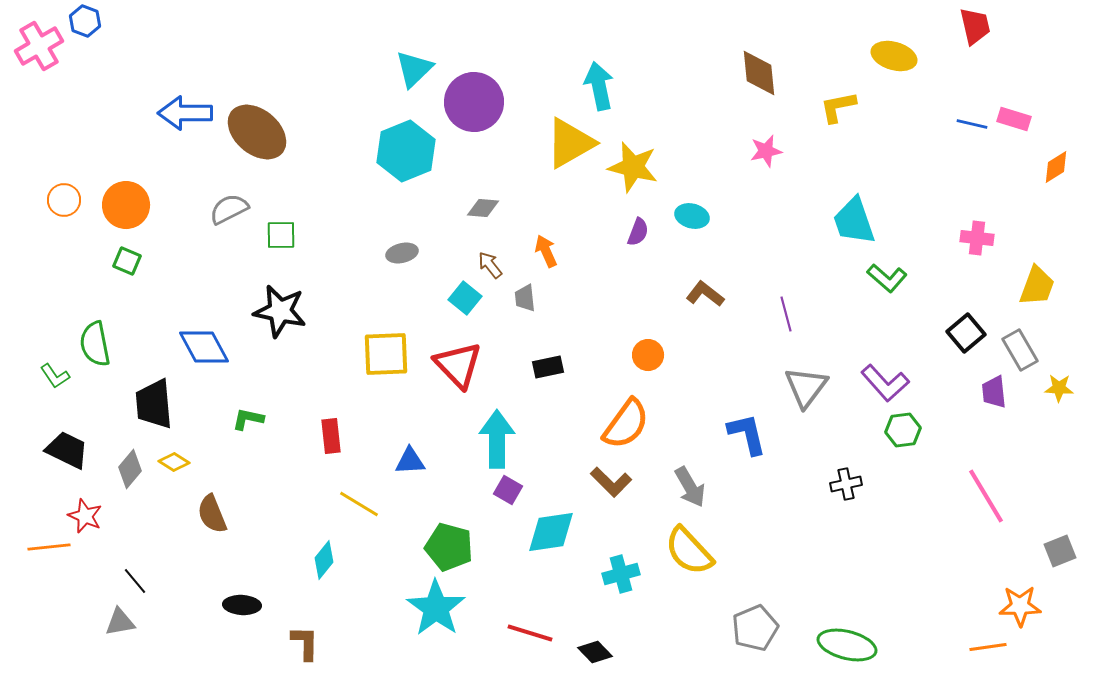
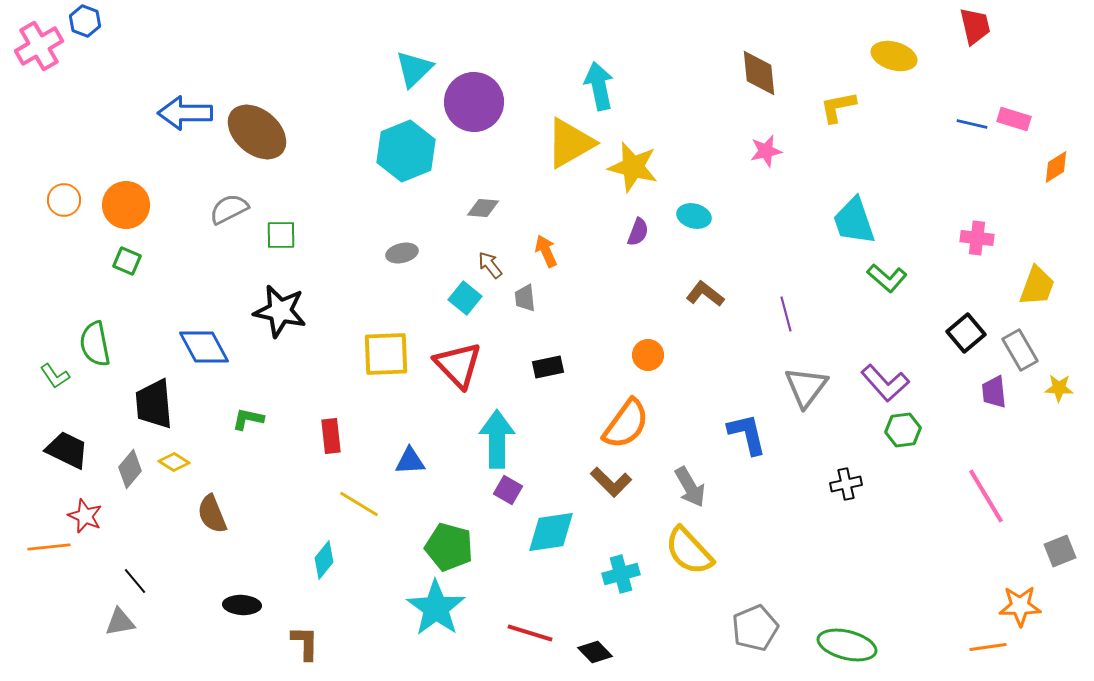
cyan ellipse at (692, 216): moved 2 px right
